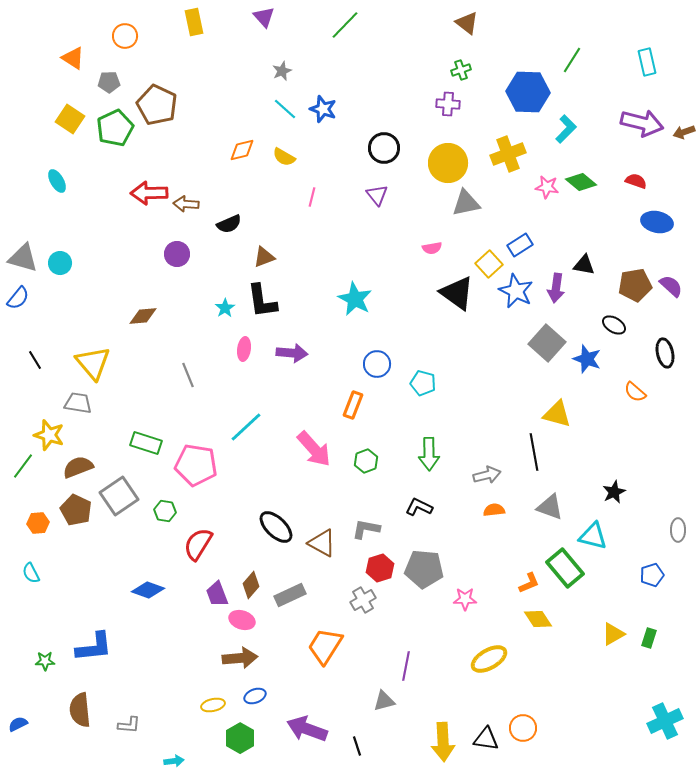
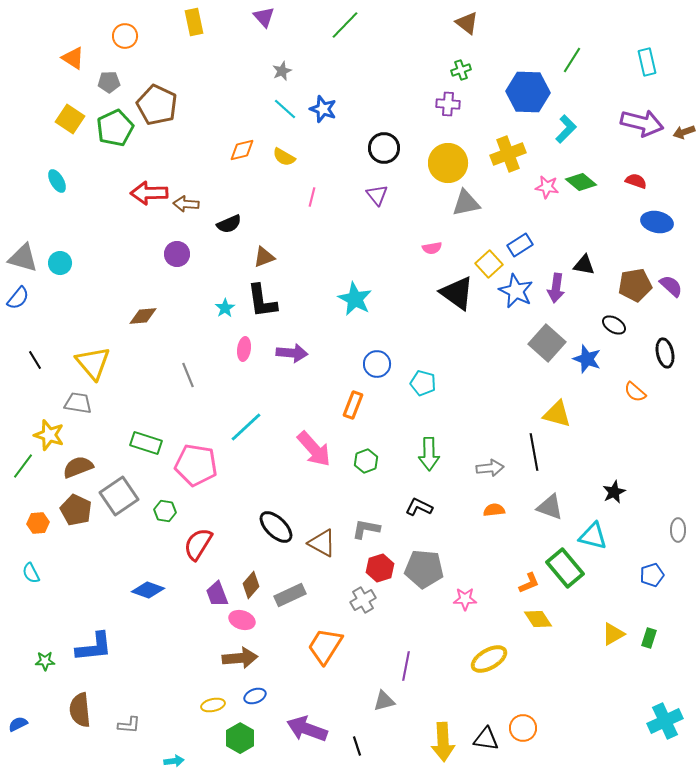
gray arrow at (487, 475): moved 3 px right, 7 px up; rotated 8 degrees clockwise
